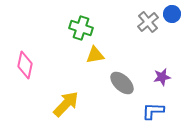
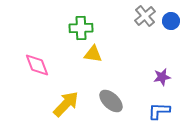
blue circle: moved 1 px left, 7 px down
gray cross: moved 3 px left, 6 px up
green cross: rotated 20 degrees counterclockwise
yellow triangle: moved 2 px left, 1 px up; rotated 18 degrees clockwise
pink diamond: moved 12 px right; rotated 32 degrees counterclockwise
gray ellipse: moved 11 px left, 18 px down
blue L-shape: moved 6 px right
